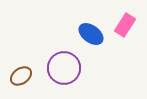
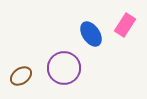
blue ellipse: rotated 20 degrees clockwise
